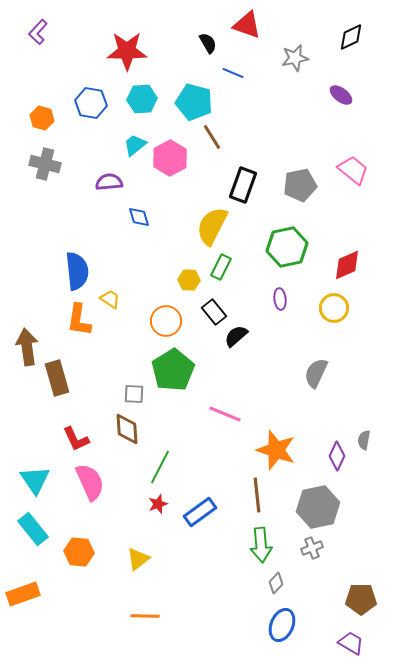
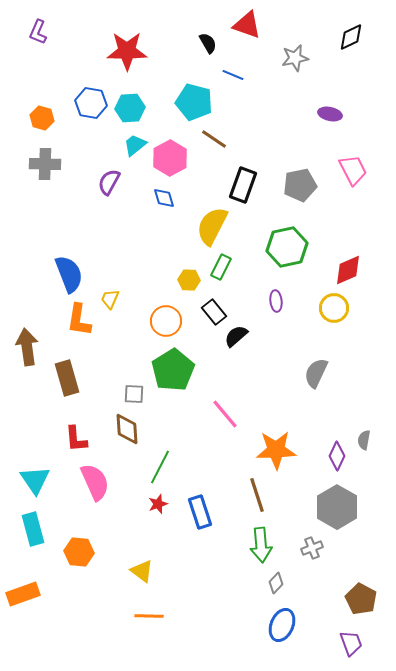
purple L-shape at (38, 32): rotated 20 degrees counterclockwise
blue line at (233, 73): moved 2 px down
purple ellipse at (341, 95): moved 11 px left, 19 px down; rotated 25 degrees counterclockwise
cyan hexagon at (142, 99): moved 12 px left, 9 px down
brown line at (212, 137): moved 2 px right, 2 px down; rotated 24 degrees counterclockwise
gray cross at (45, 164): rotated 12 degrees counterclockwise
pink trapezoid at (353, 170): rotated 24 degrees clockwise
purple semicircle at (109, 182): rotated 56 degrees counterclockwise
blue diamond at (139, 217): moved 25 px right, 19 px up
red diamond at (347, 265): moved 1 px right, 5 px down
blue semicircle at (77, 271): moved 8 px left, 3 px down; rotated 15 degrees counterclockwise
yellow trapezoid at (110, 299): rotated 100 degrees counterclockwise
purple ellipse at (280, 299): moved 4 px left, 2 px down
brown rectangle at (57, 378): moved 10 px right
pink line at (225, 414): rotated 28 degrees clockwise
red L-shape at (76, 439): rotated 20 degrees clockwise
orange star at (276, 450): rotated 21 degrees counterclockwise
pink semicircle at (90, 482): moved 5 px right
brown line at (257, 495): rotated 12 degrees counterclockwise
gray hexagon at (318, 507): moved 19 px right; rotated 18 degrees counterclockwise
blue rectangle at (200, 512): rotated 72 degrees counterclockwise
cyan rectangle at (33, 529): rotated 24 degrees clockwise
yellow triangle at (138, 559): moved 4 px right, 12 px down; rotated 45 degrees counterclockwise
brown pentagon at (361, 599): rotated 28 degrees clockwise
orange line at (145, 616): moved 4 px right
purple trapezoid at (351, 643): rotated 40 degrees clockwise
